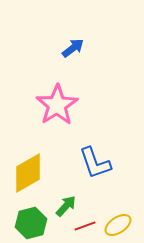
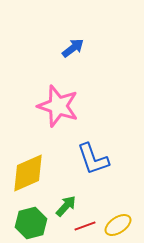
pink star: moved 1 px right, 1 px down; rotated 21 degrees counterclockwise
blue L-shape: moved 2 px left, 4 px up
yellow diamond: rotated 6 degrees clockwise
